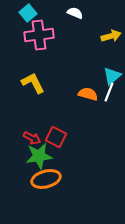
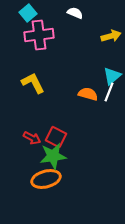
green star: moved 14 px right
